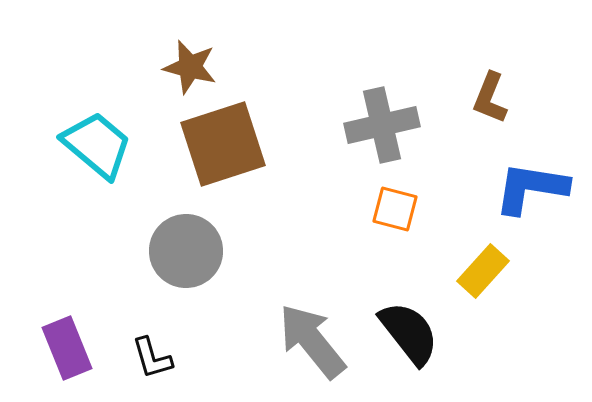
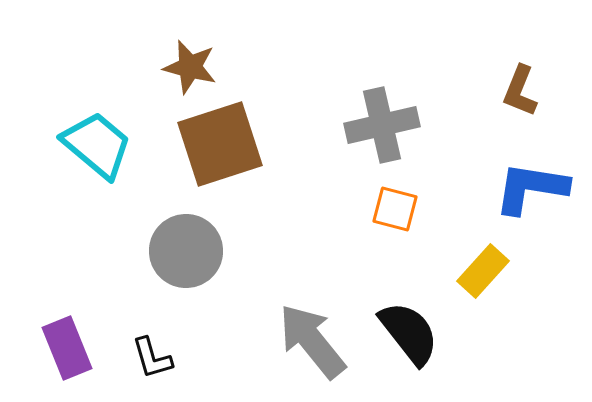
brown L-shape: moved 30 px right, 7 px up
brown square: moved 3 px left
